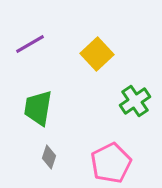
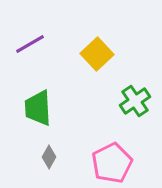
green trapezoid: rotated 12 degrees counterclockwise
gray diamond: rotated 10 degrees clockwise
pink pentagon: moved 1 px right
